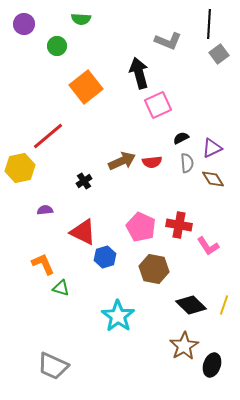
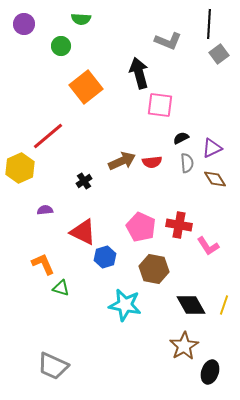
green circle: moved 4 px right
pink square: moved 2 px right; rotated 32 degrees clockwise
yellow hexagon: rotated 12 degrees counterclockwise
brown diamond: moved 2 px right
black diamond: rotated 16 degrees clockwise
cyan star: moved 7 px right, 11 px up; rotated 24 degrees counterclockwise
black ellipse: moved 2 px left, 7 px down
